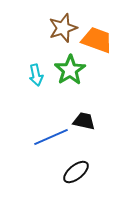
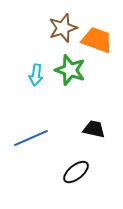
green star: rotated 20 degrees counterclockwise
cyan arrow: rotated 20 degrees clockwise
black trapezoid: moved 10 px right, 8 px down
blue line: moved 20 px left, 1 px down
